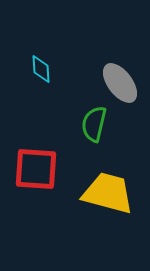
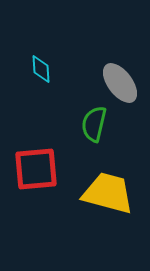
red square: rotated 9 degrees counterclockwise
